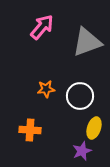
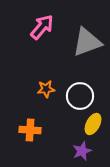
yellow ellipse: moved 1 px left, 4 px up; rotated 10 degrees clockwise
